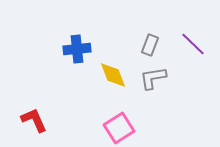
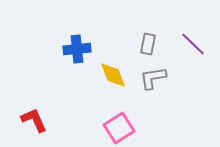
gray rectangle: moved 2 px left, 1 px up; rotated 10 degrees counterclockwise
